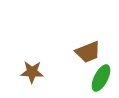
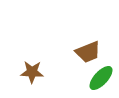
green ellipse: rotated 16 degrees clockwise
